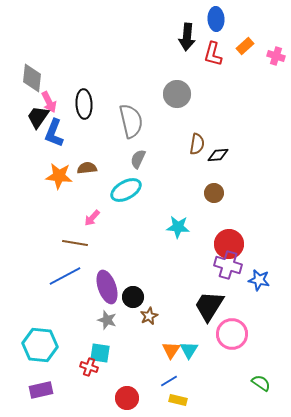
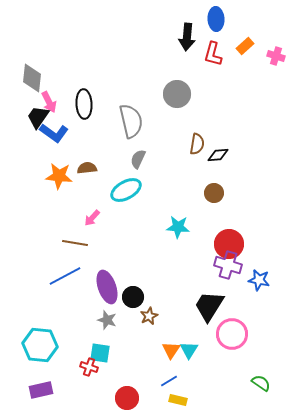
blue L-shape at (54, 133): rotated 76 degrees counterclockwise
